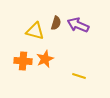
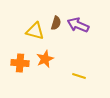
orange cross: moved 3 px left, 2 px down
